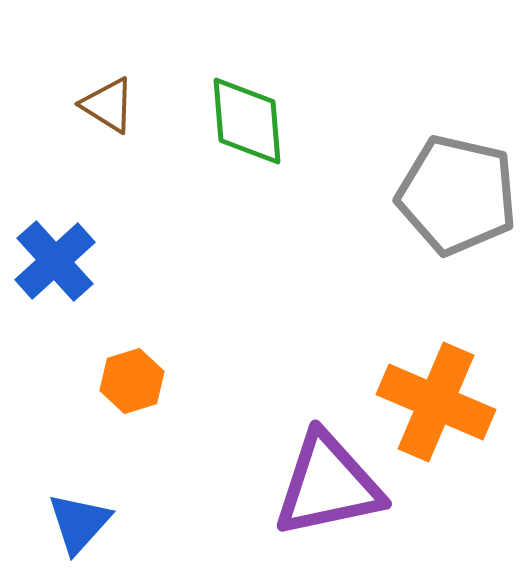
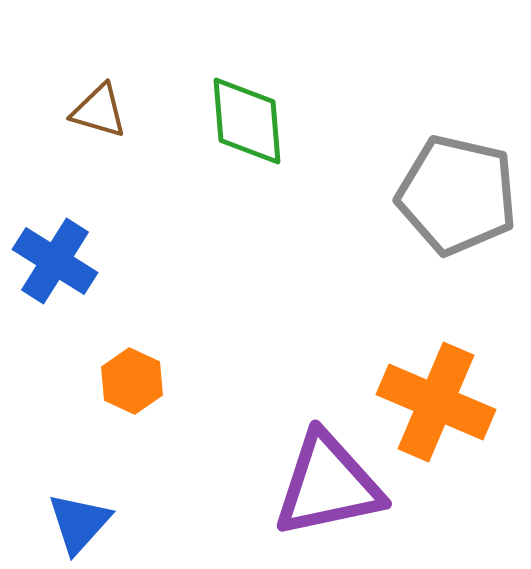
brown triangle: moved 9 px left, 6 px down; rotated 16 degrees counterclockwise
blue cross: rotated 16 degrees counterclockwise
orange hexagon: rotated 18 degrees counterclockwise
